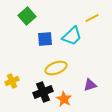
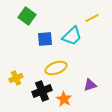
green square: rotated 12 degrees counterclockwise
yellow cross: moved 4 px right, 3 px up
black cross: moved 1 px left, 1 px up
